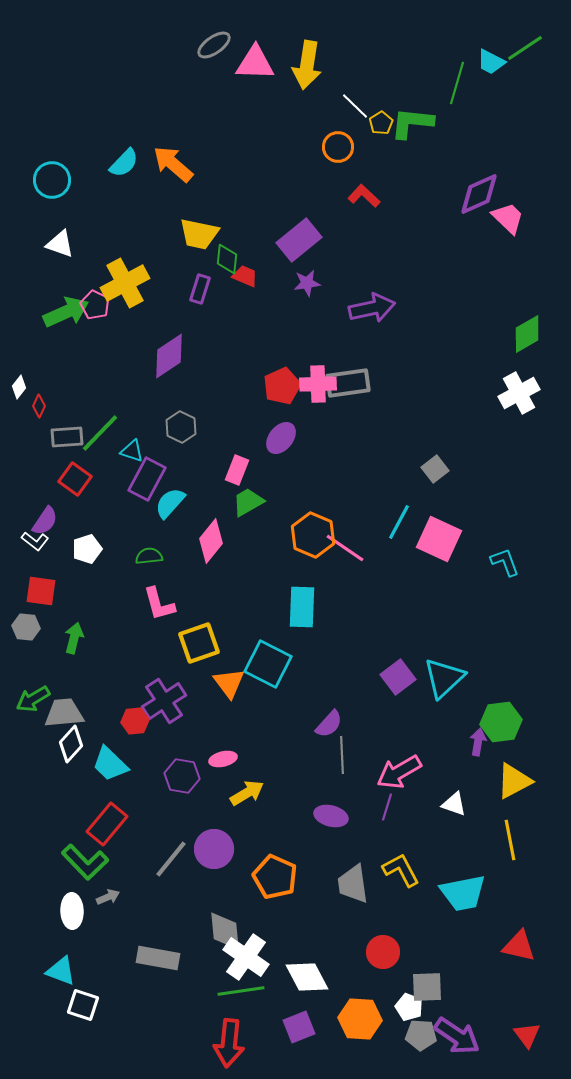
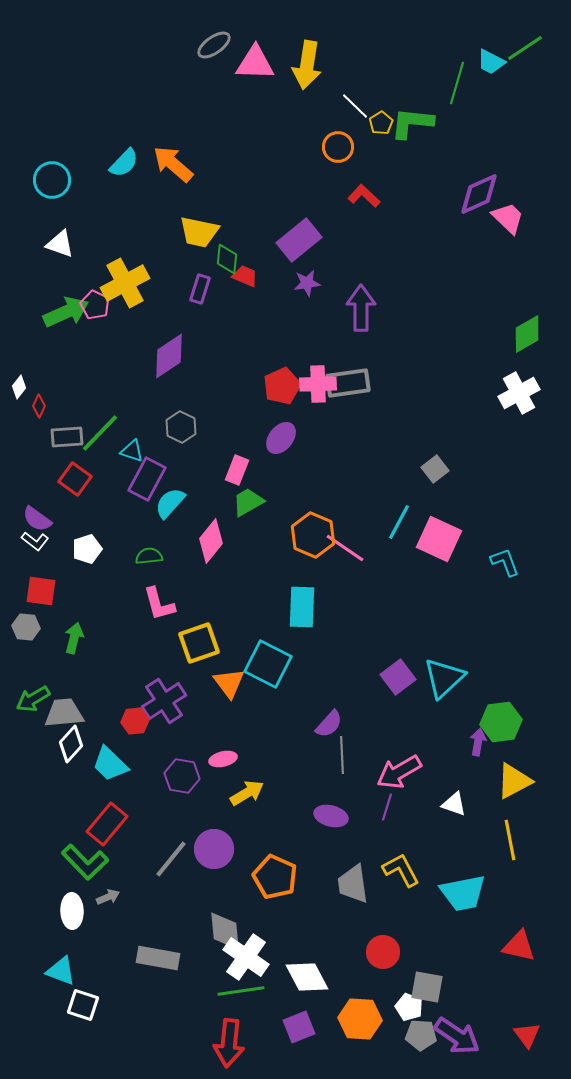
yellow trapezoid at (199, 234): moved 2 px up
purple arrow at (372, 308): moved 11 px left; rotated 78 degrees counterclockwise
purple semicircle at (45, 521): moved 8 px left, 2 px up; rotated 92 degrees clockwise
gray square at (427, 987): rotated 12 degrees clockwise
